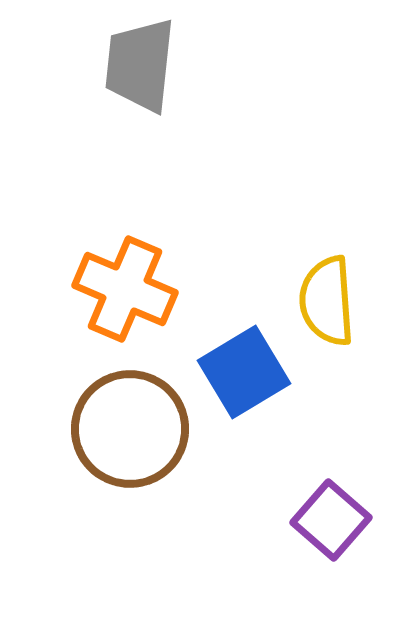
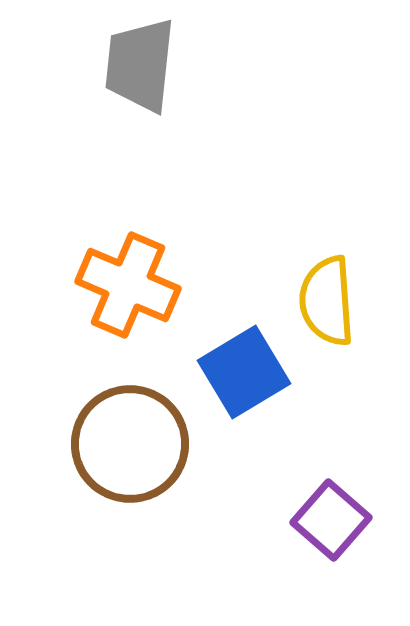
orange cross: moved 3 px right, 4 px up
brown circle: moved 15 px down
